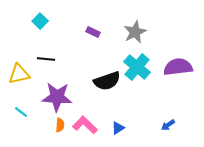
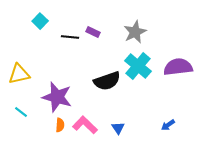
black line: moved 24 px right, 22 px up
cyan cross: moved 1 px right, 1 px up
purple star: rotated 12 degrees clockwise
blue triangle: rotated 32 degrees counterclockwise
